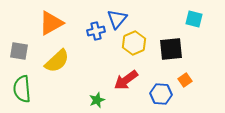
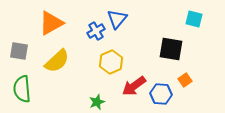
blue cross: rotated 18 degrees counterclockwise
yellow hexagon: moved 23 px left, 19 px down
black square: rotated 15 degrees clockwise
red arrow: moved 8 px right, 6 px down
green star: moved 2 px down
